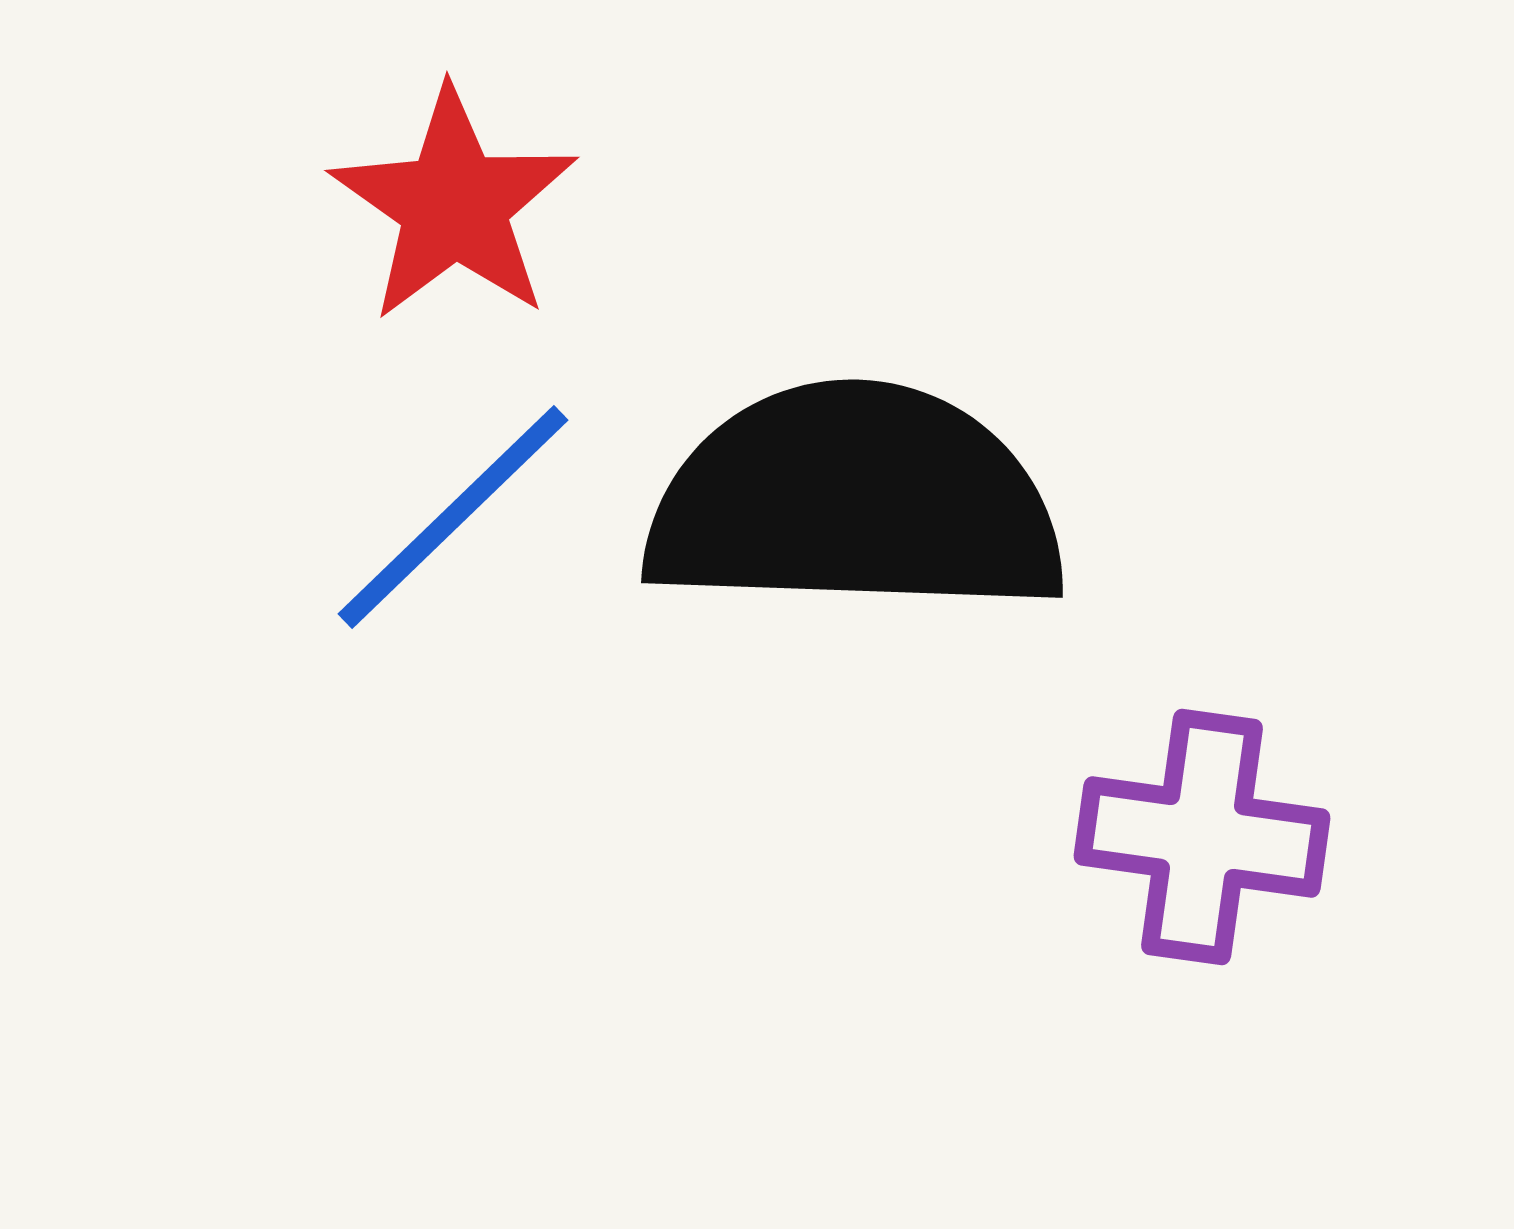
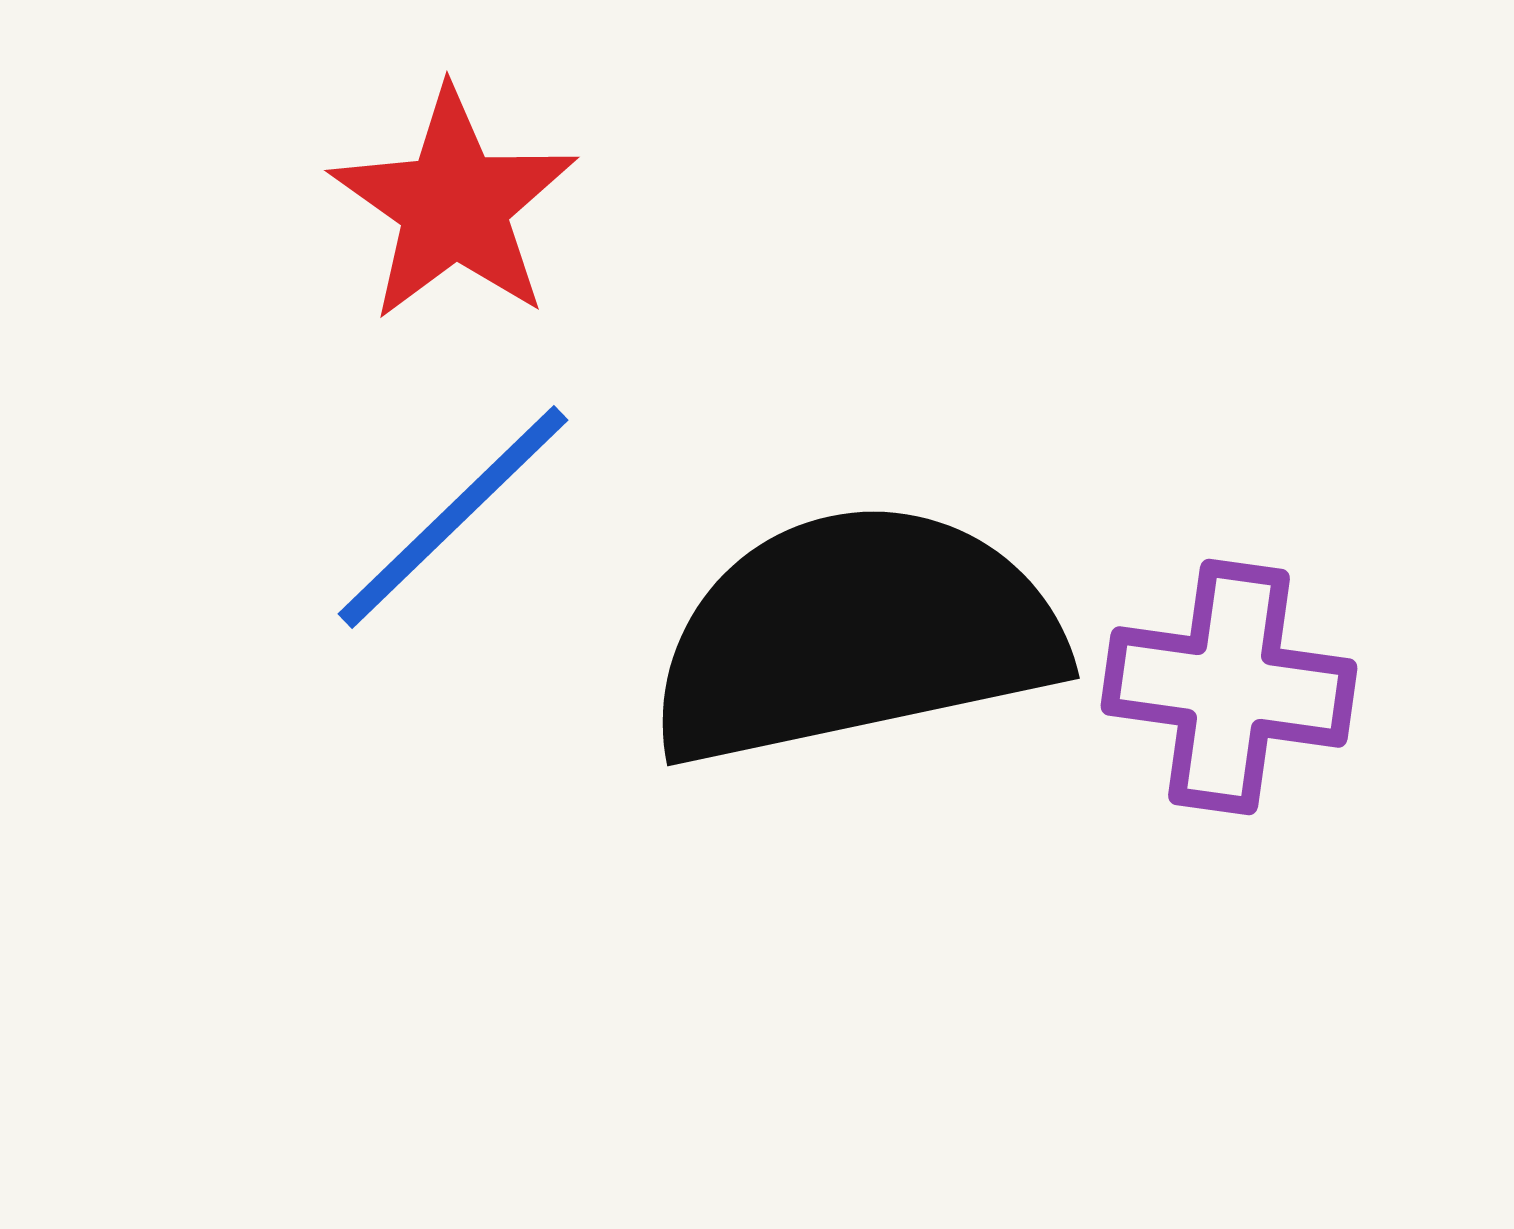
black semicircle: moved 134 px down; rotated 14 degrees counterclockwise
purple cross: moved 27 px right, 150 px up
